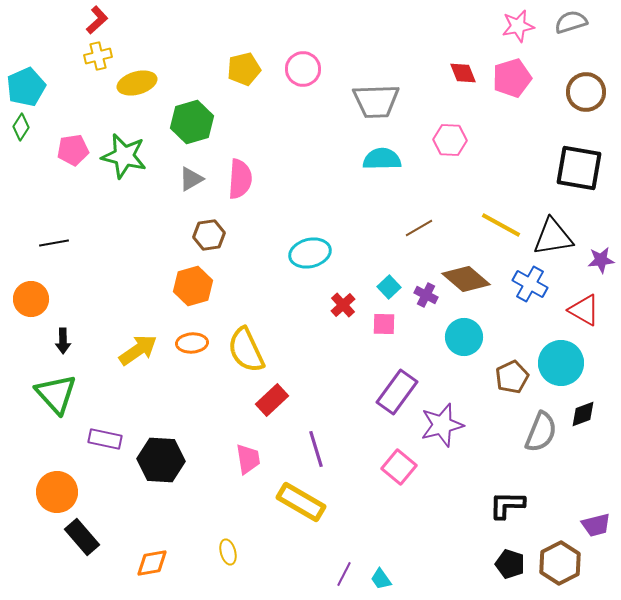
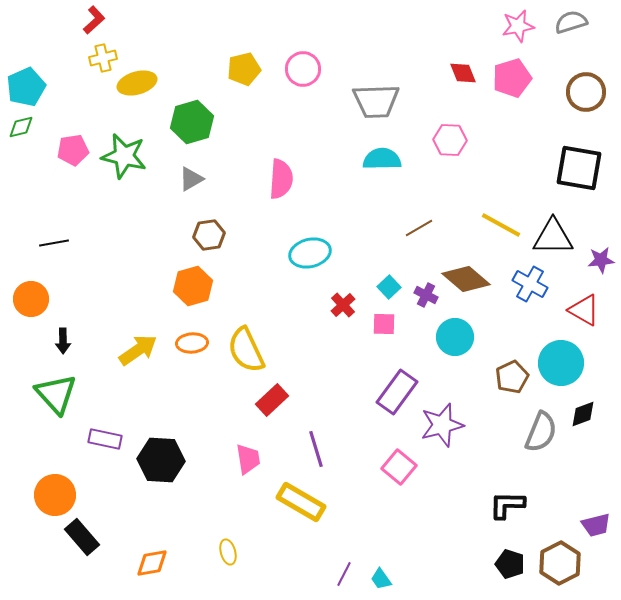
red L-shape at (97, 20): moved 3 px left
yellow cross at (98, 56): moved 5 px right, 2 px down
green diamond at (21, 127): rotated 44 degrees clockwise
pink semicircle at (240, 179): moved 41 px right
black triangle at (553, 237): rotated 9 degrees clockwise
cyan circle at (464, 337): moved 9 px left
orange circle at (57, 492): moved 2 px left, 3 px down
